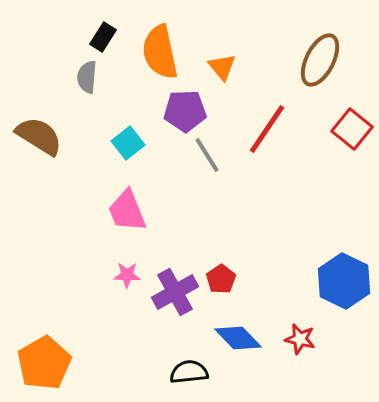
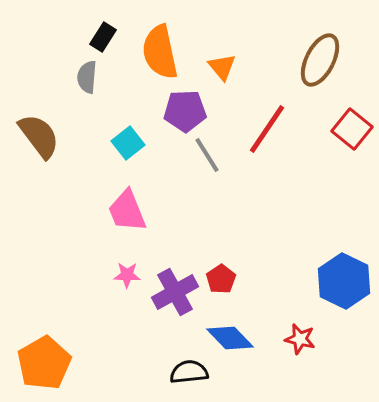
brown semicircle: rotated 21 degrees clockwise
blue diamond: moved 8 px left
